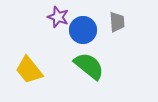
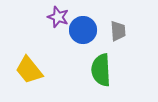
gray trapezoid: moved 1 px right, 9 px down
green semicircle: moved 12 px right, 4 px down; rotated 132 degrees counterclockwise
